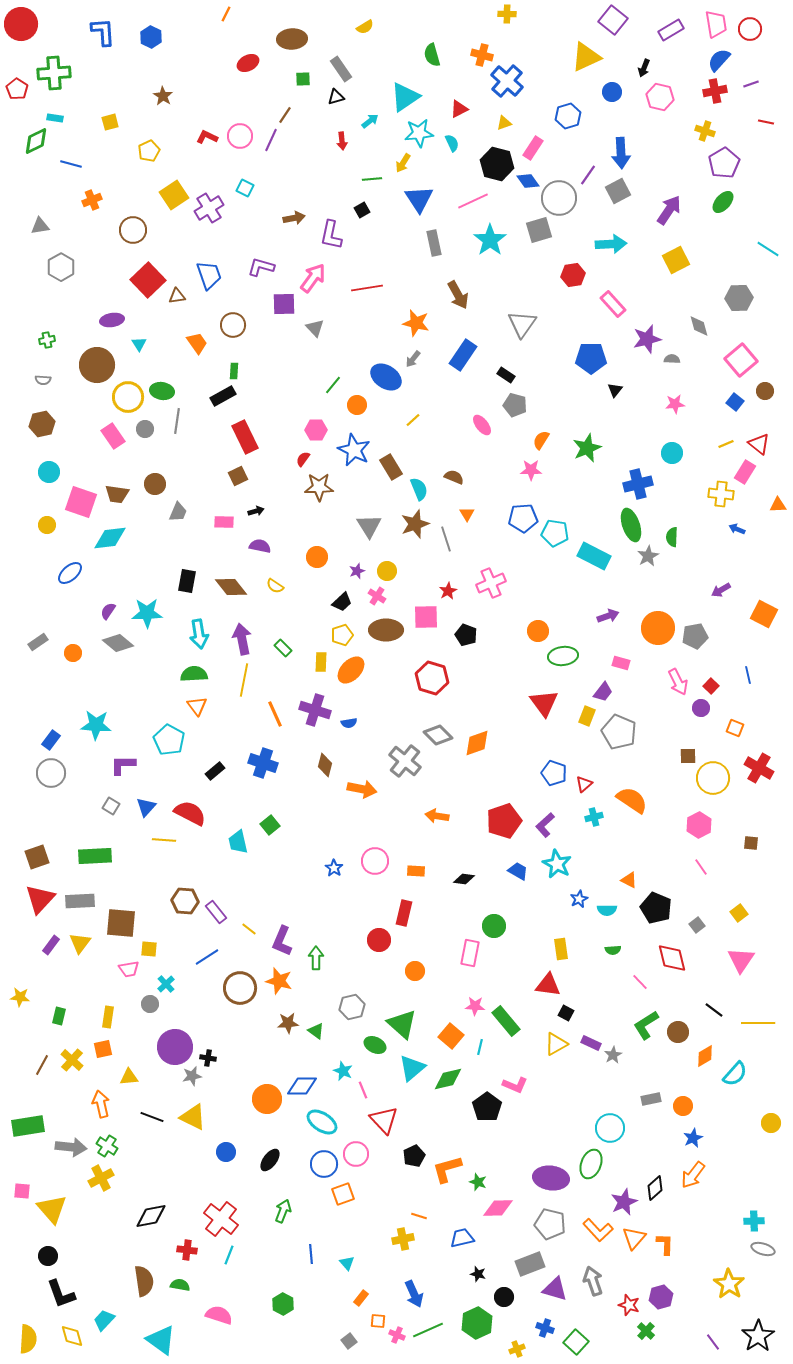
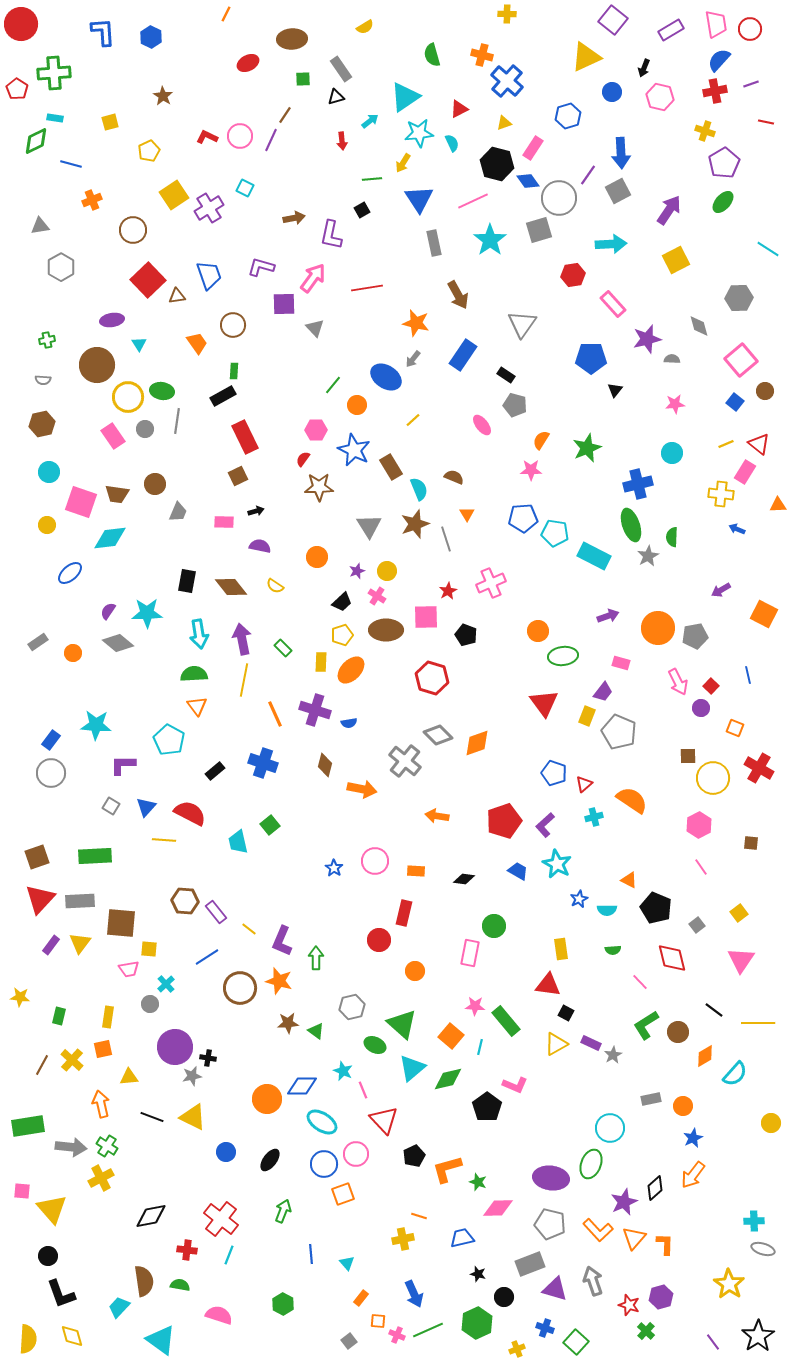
cyan trapezoid at (104, 1320): moved 15 px right, 13 px up
